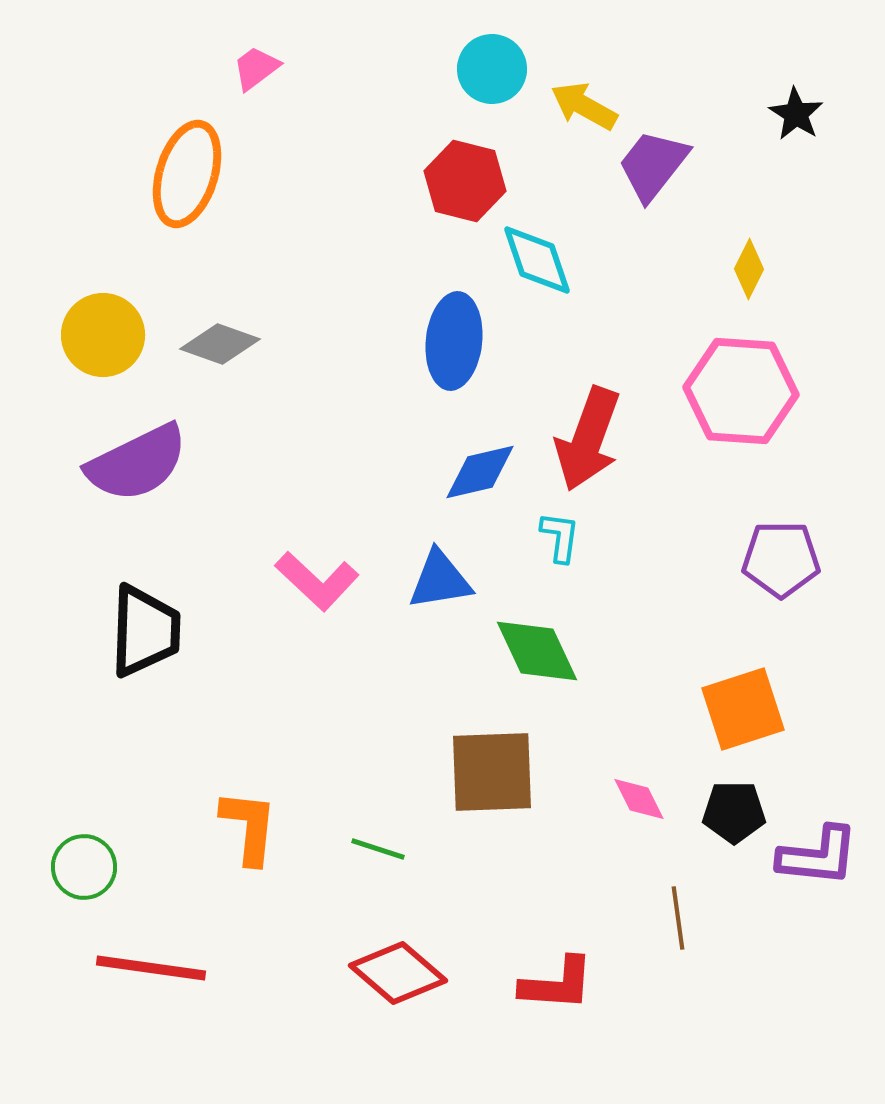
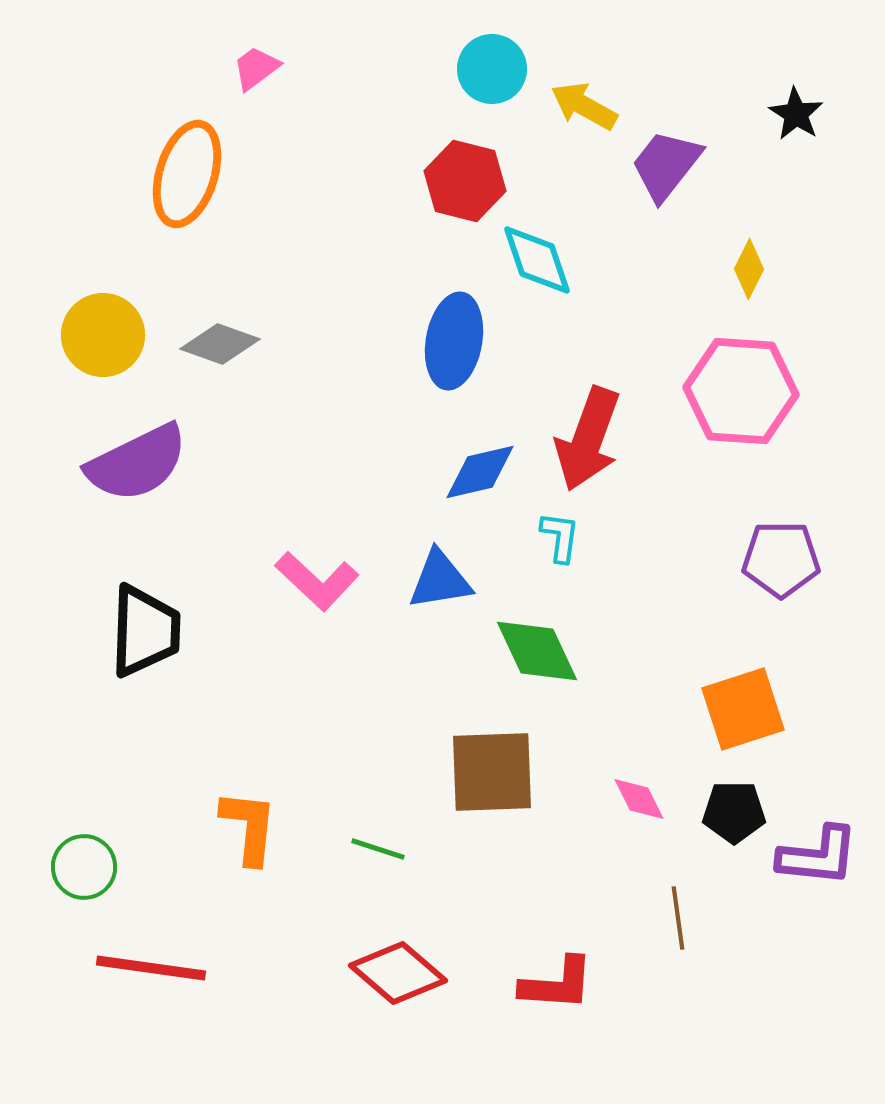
purple trapezoid: moved 13 px right
blue ellipse: rotated 4 degrees clockwise
